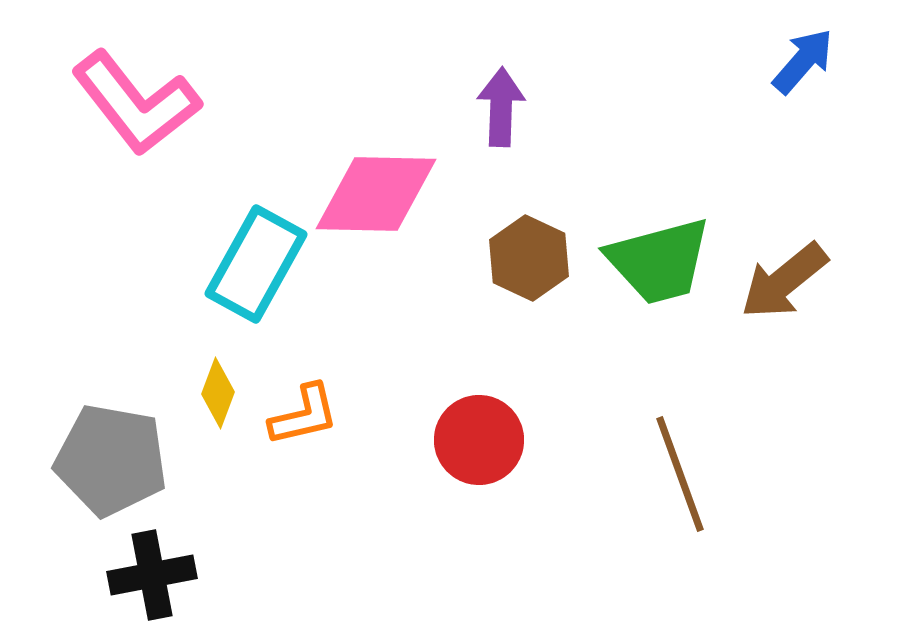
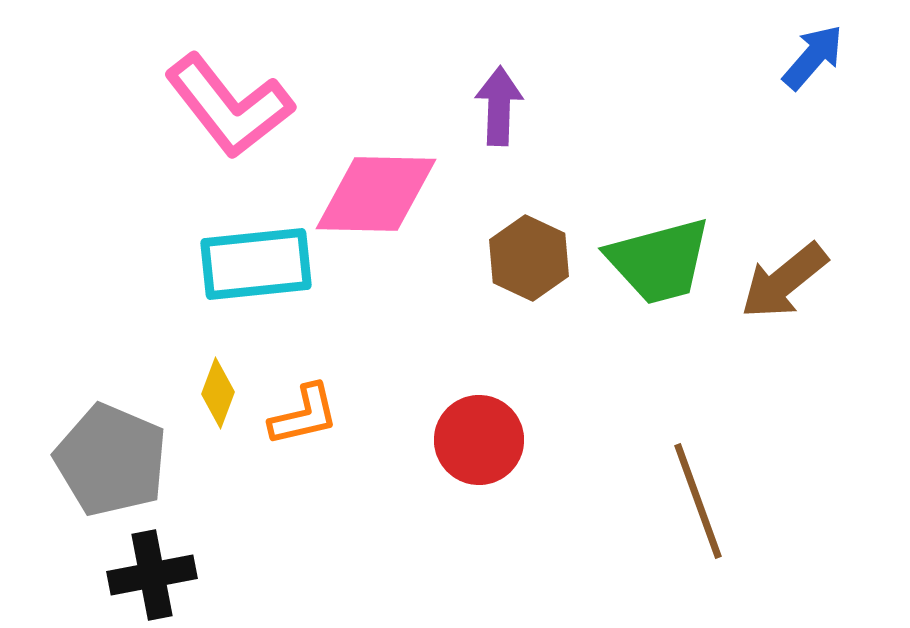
blue arrow: moved 10 px right, 4 px up
pink L-shape: moved 93 px right, 3 px down
purple arrow: moved 2 px left, 1 px up
cyan rectangle: rotated 55 degrees clockwise
gray pentagon: rotated 13 degrees clockwise
brown line: moved 18 px right, 27 px down
